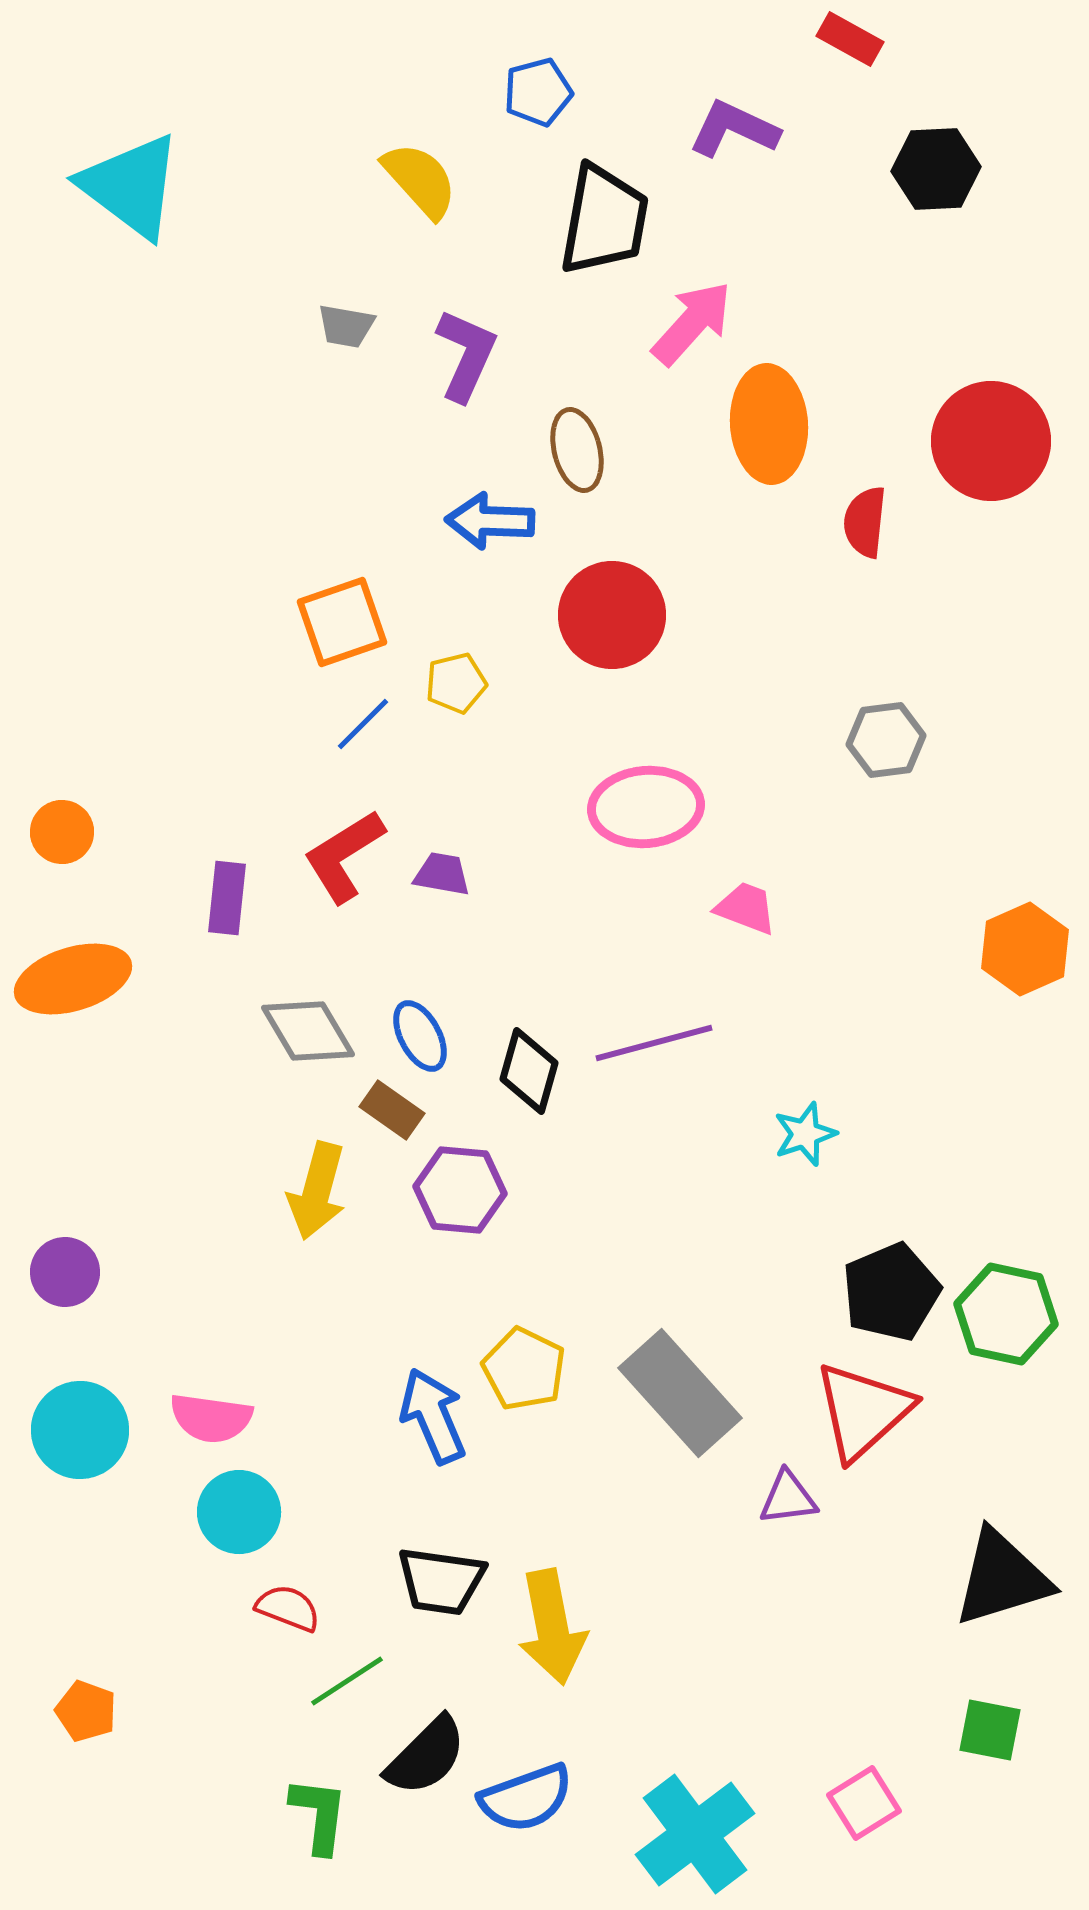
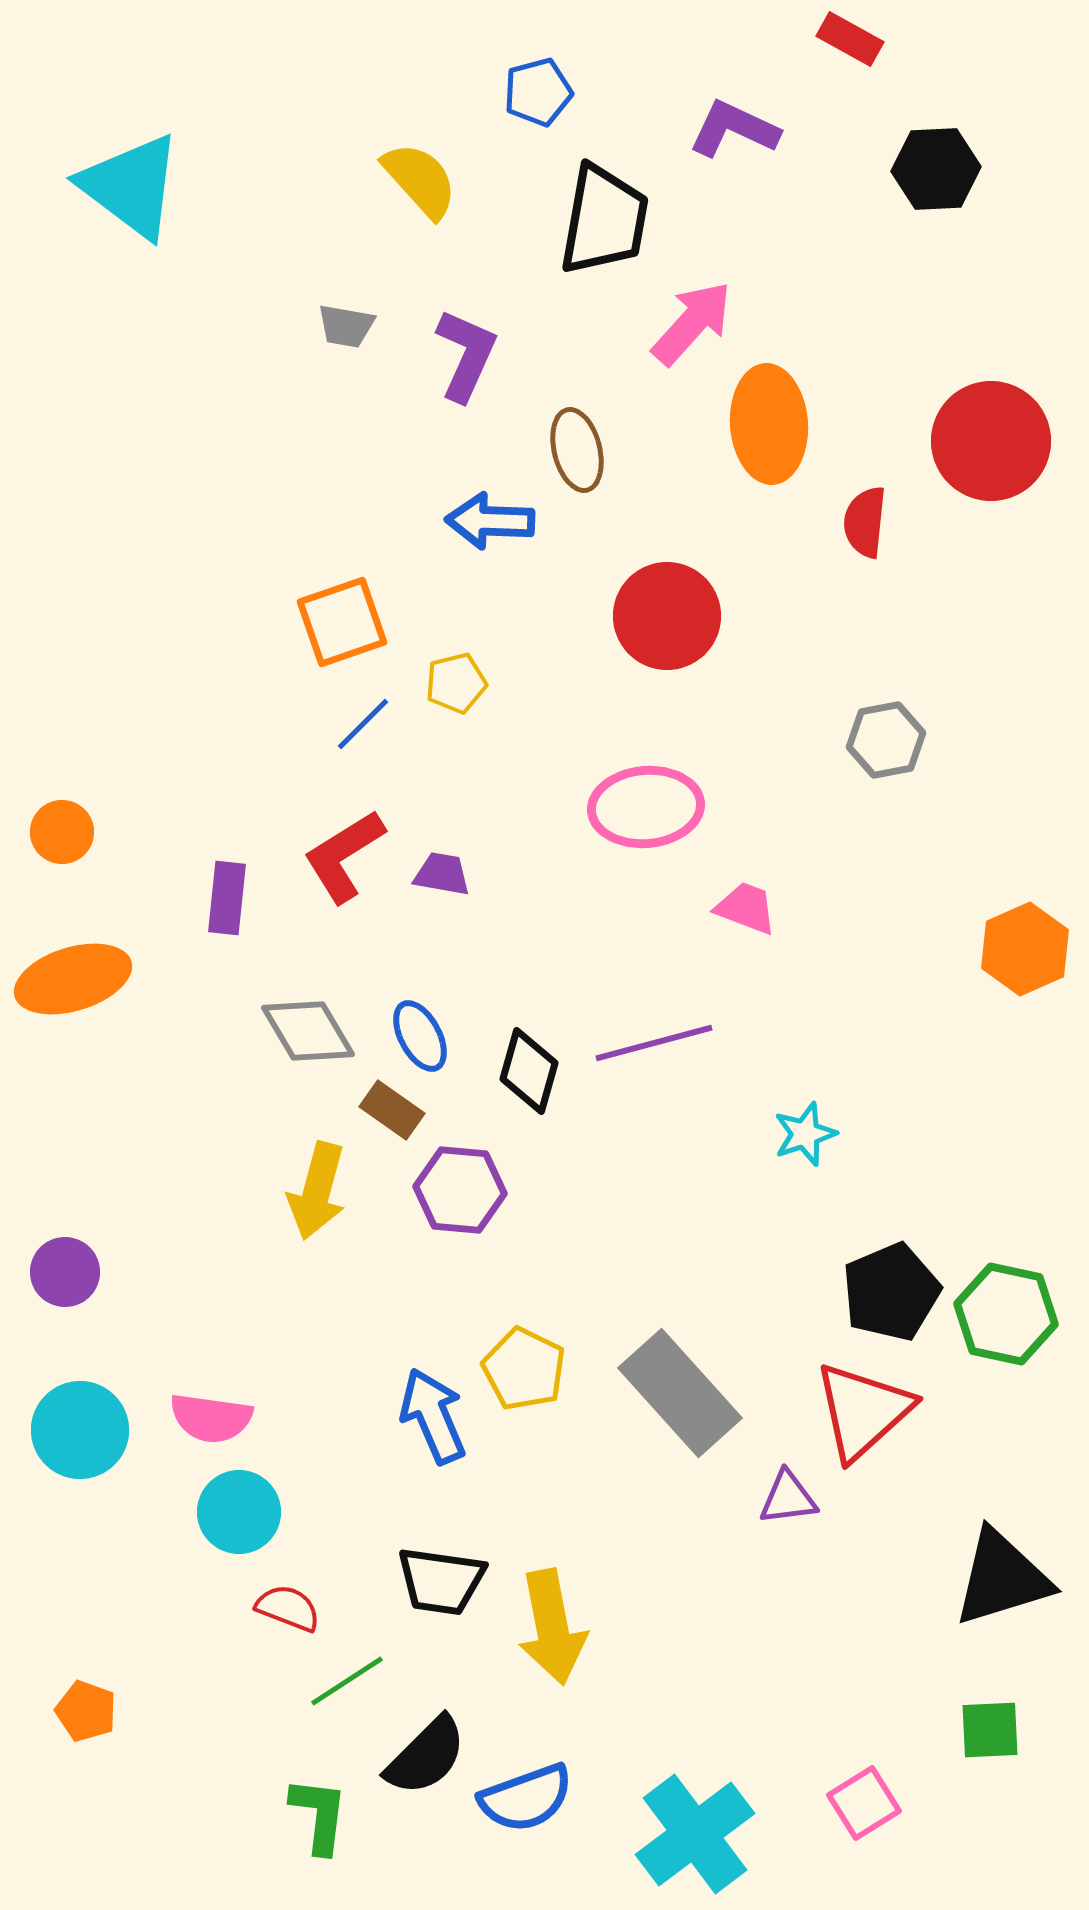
red circle at (612, 615): moved 55 px right, 1 px down
gray hexagon at (886, 740): rotated 4 degrees counterclockwise
green square at (990, 1730): rotated 14 degrees counterclockwise
